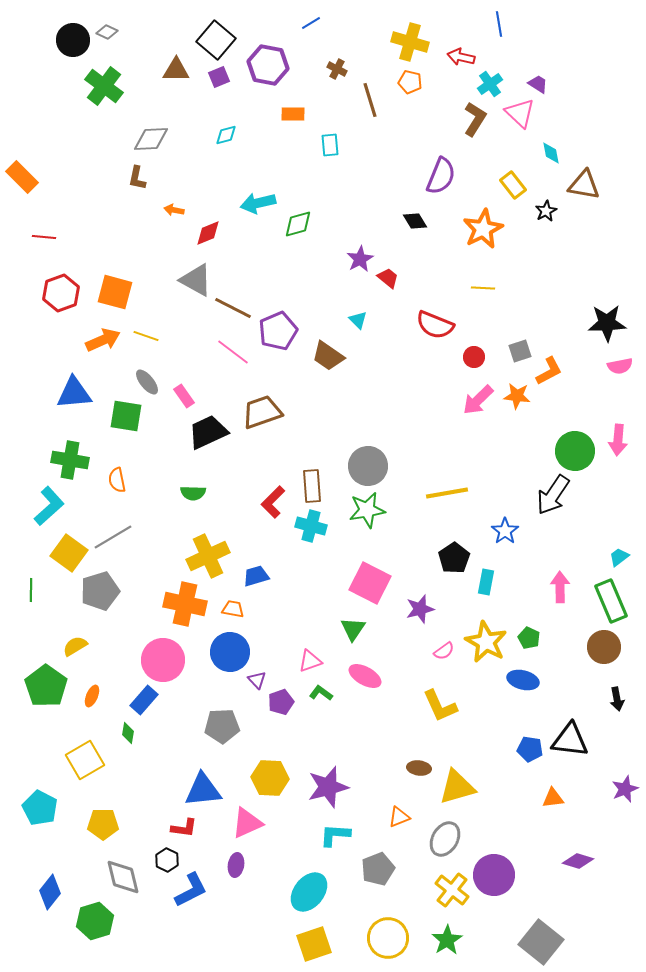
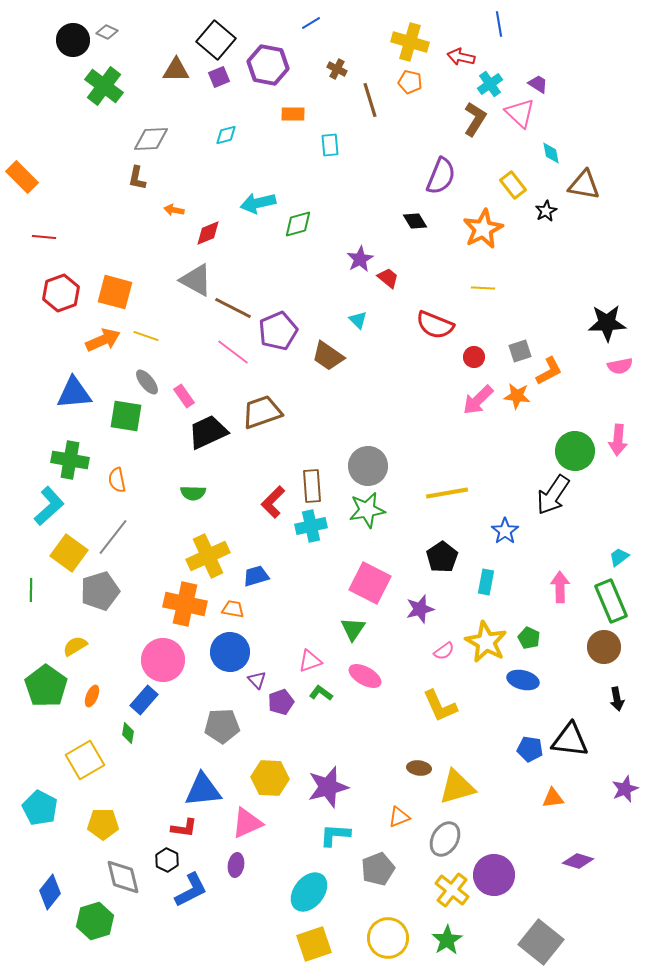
cyan cross at (311, 526): rotated 28 degrees counterclockwise
gray line at (113, 537): rotated 21 degrees counterclockwise
black pentagon at (454, 558): moved 12 px left, 1 px up
